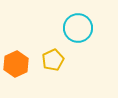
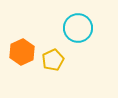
orange hexagon: moved 6 px right, 12 px up
